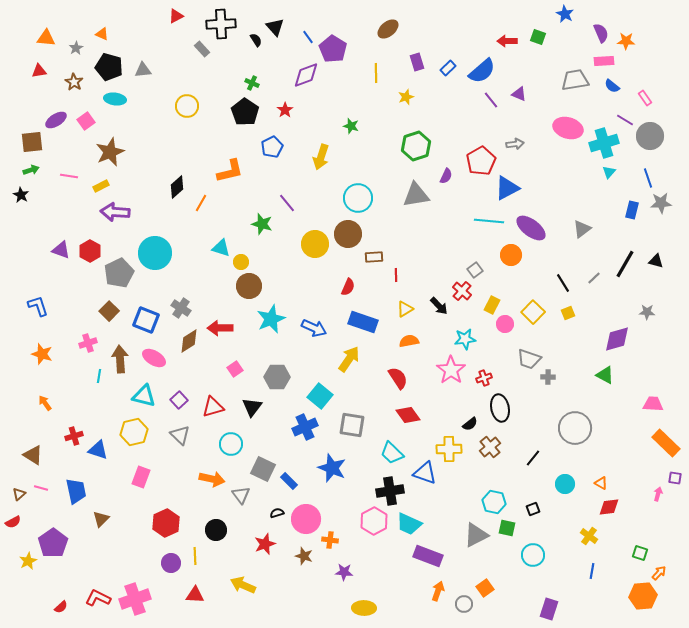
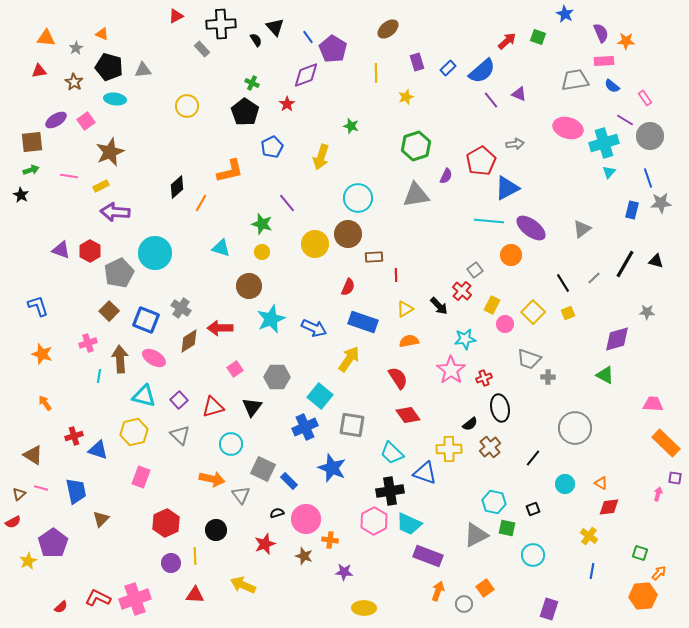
red arrow at (507, 41): rotated 138 degrees clockwise
red star at (285, 110): moved 2 px right, 6 px up
yellow circle at (241, 262): moved 21 px right, 10 px up
